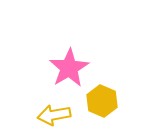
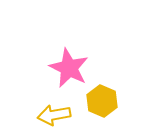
pink star: rotated 15 degrees counterclockwise
